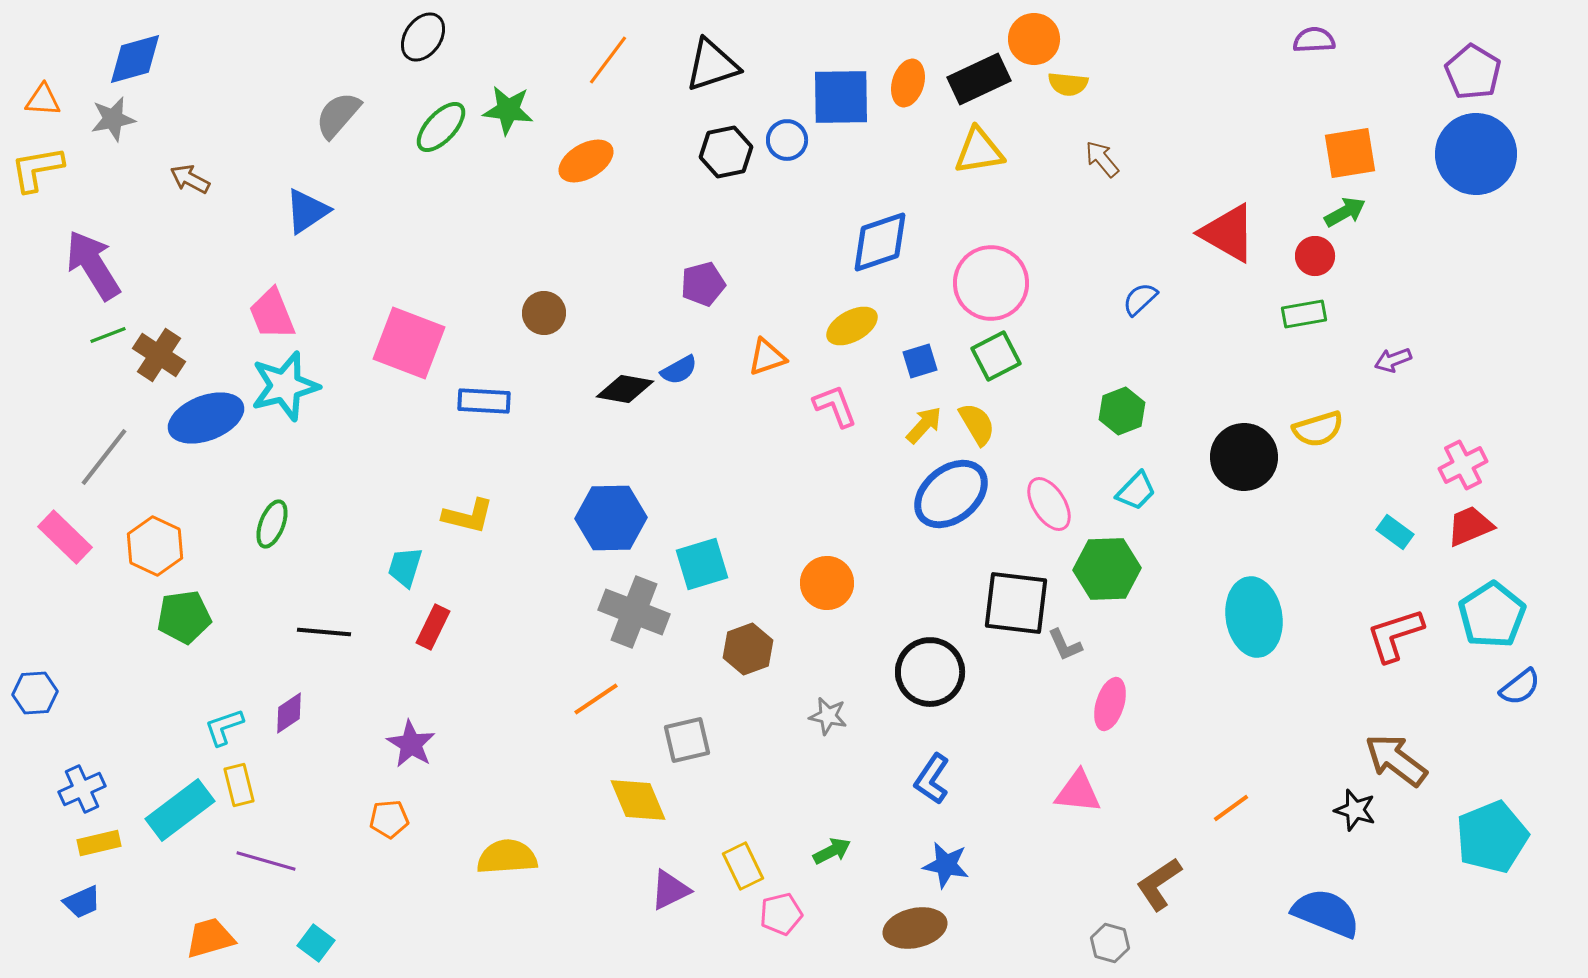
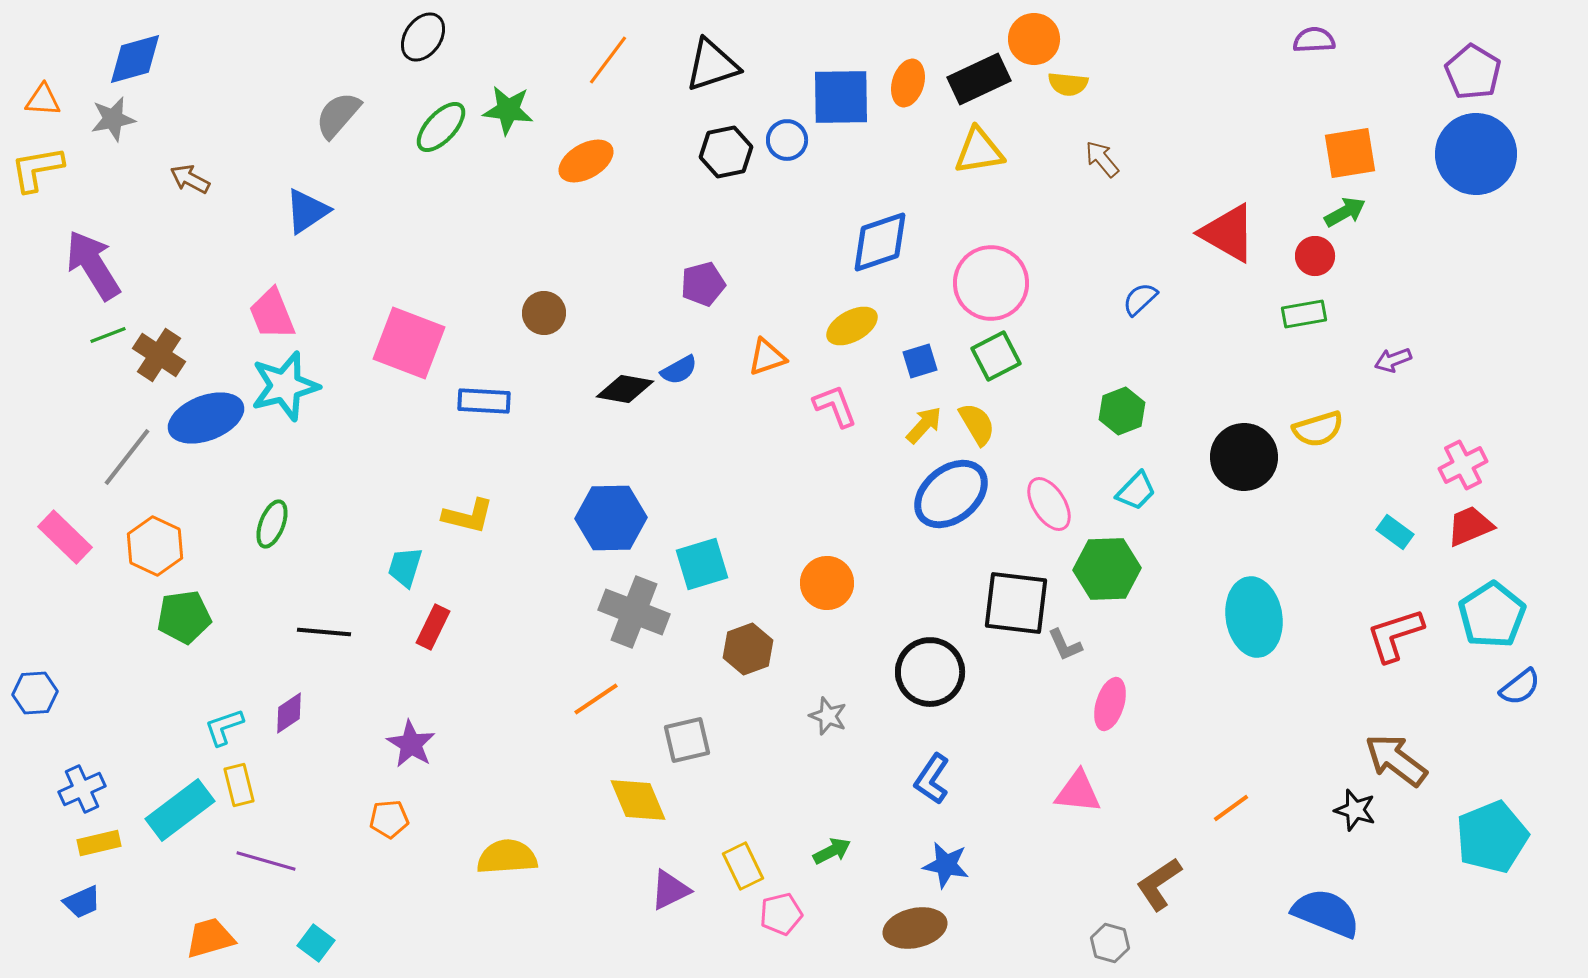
gray line at (104, 457): moved 23 px right
gray star at (828, 716): rotated 9 degrees clockwise
